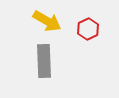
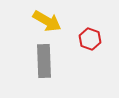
red hexagon: moved 2 px right, 10 px down; rotated 15 degrees counterclockwise
